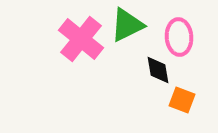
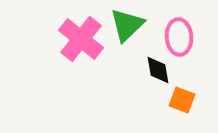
green triangle: rotated 18 degrees counterclockwise
